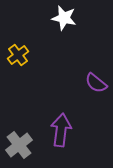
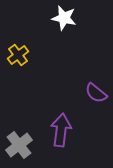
purple semicircle: moved 10 px down
